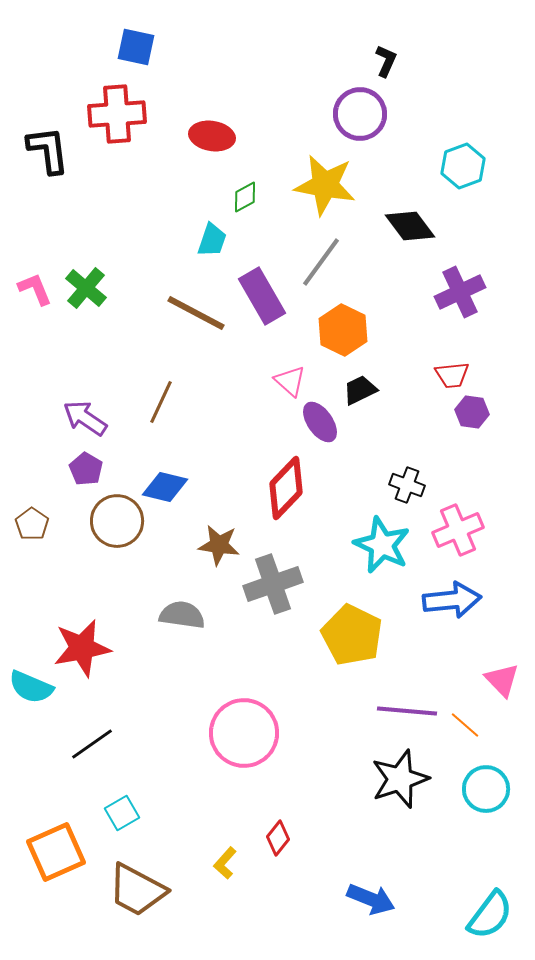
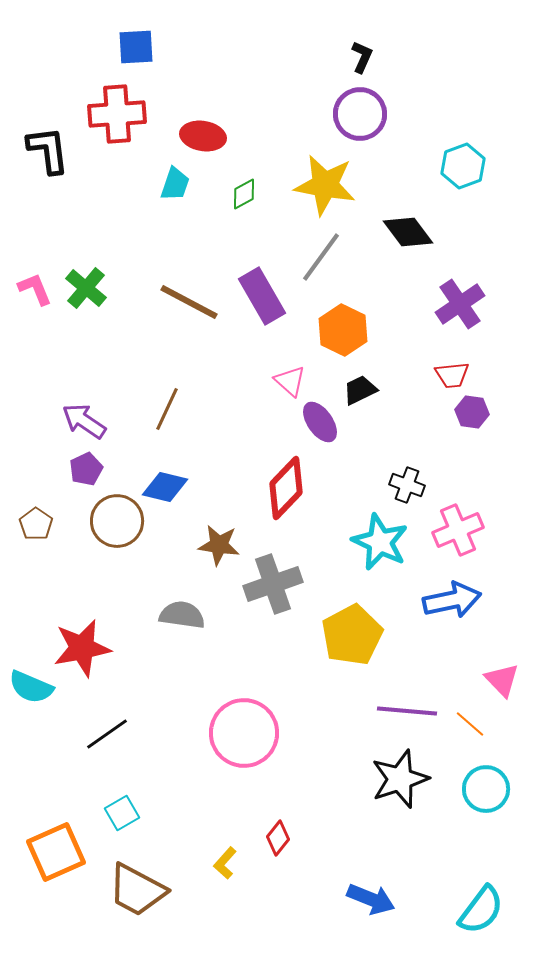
blue square at (136, 47): rotated 15 degrees counterclockwise
black L-shape at (386, 61): moved 24 px left, 4 px up
red ellipse at (212, 136): moved 9 px left
green diamond at (245, 197): moved 1 px left, 3 px up
black diamond at (410, 226): moved 2 px left, 6 px down
cyan trapezoid at (212, 240): moved 37 px left, 56 px up
gray line at (321, 262): moved 5 px up
purple cross at (460, 292): moved 12 px down; rotated 9 degrees counterclockwise
brown line at (196, 313): moved 7 px left, 11 px up
brown line at (161, 402): moved 6 px right, 7 px down
purple arrow at (85, 418): moved 1 px left, 3 px down
purple pentagon at (86, 469): rotated 16 degrees clockwise
brown pentagon at (32, 524): moved 4 px right
cyan star at (382, 545): moved 2 px left, 3 px up
blue arrow at (452, 600): rotated 6 degrees counterclockwise
yellow pentagon at (352, 635): rotated 18 degrees clockwise
orange line at (465, 725): moved 5 px right, 1 px up
black line at (92, 744): moved 15 px right, 10 px up
cyan semicircle at (490, 915): moved 9 px left, 5 px up
